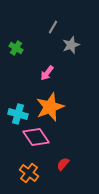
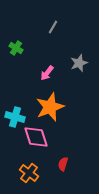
gray star: moved 8 px right, 18 px down
cyan cross: moved 3 px left, 3 px down
pink diamond: rotated 16 degrees clockwise
red semicircle: rotated 24 degrees counterclockwise
